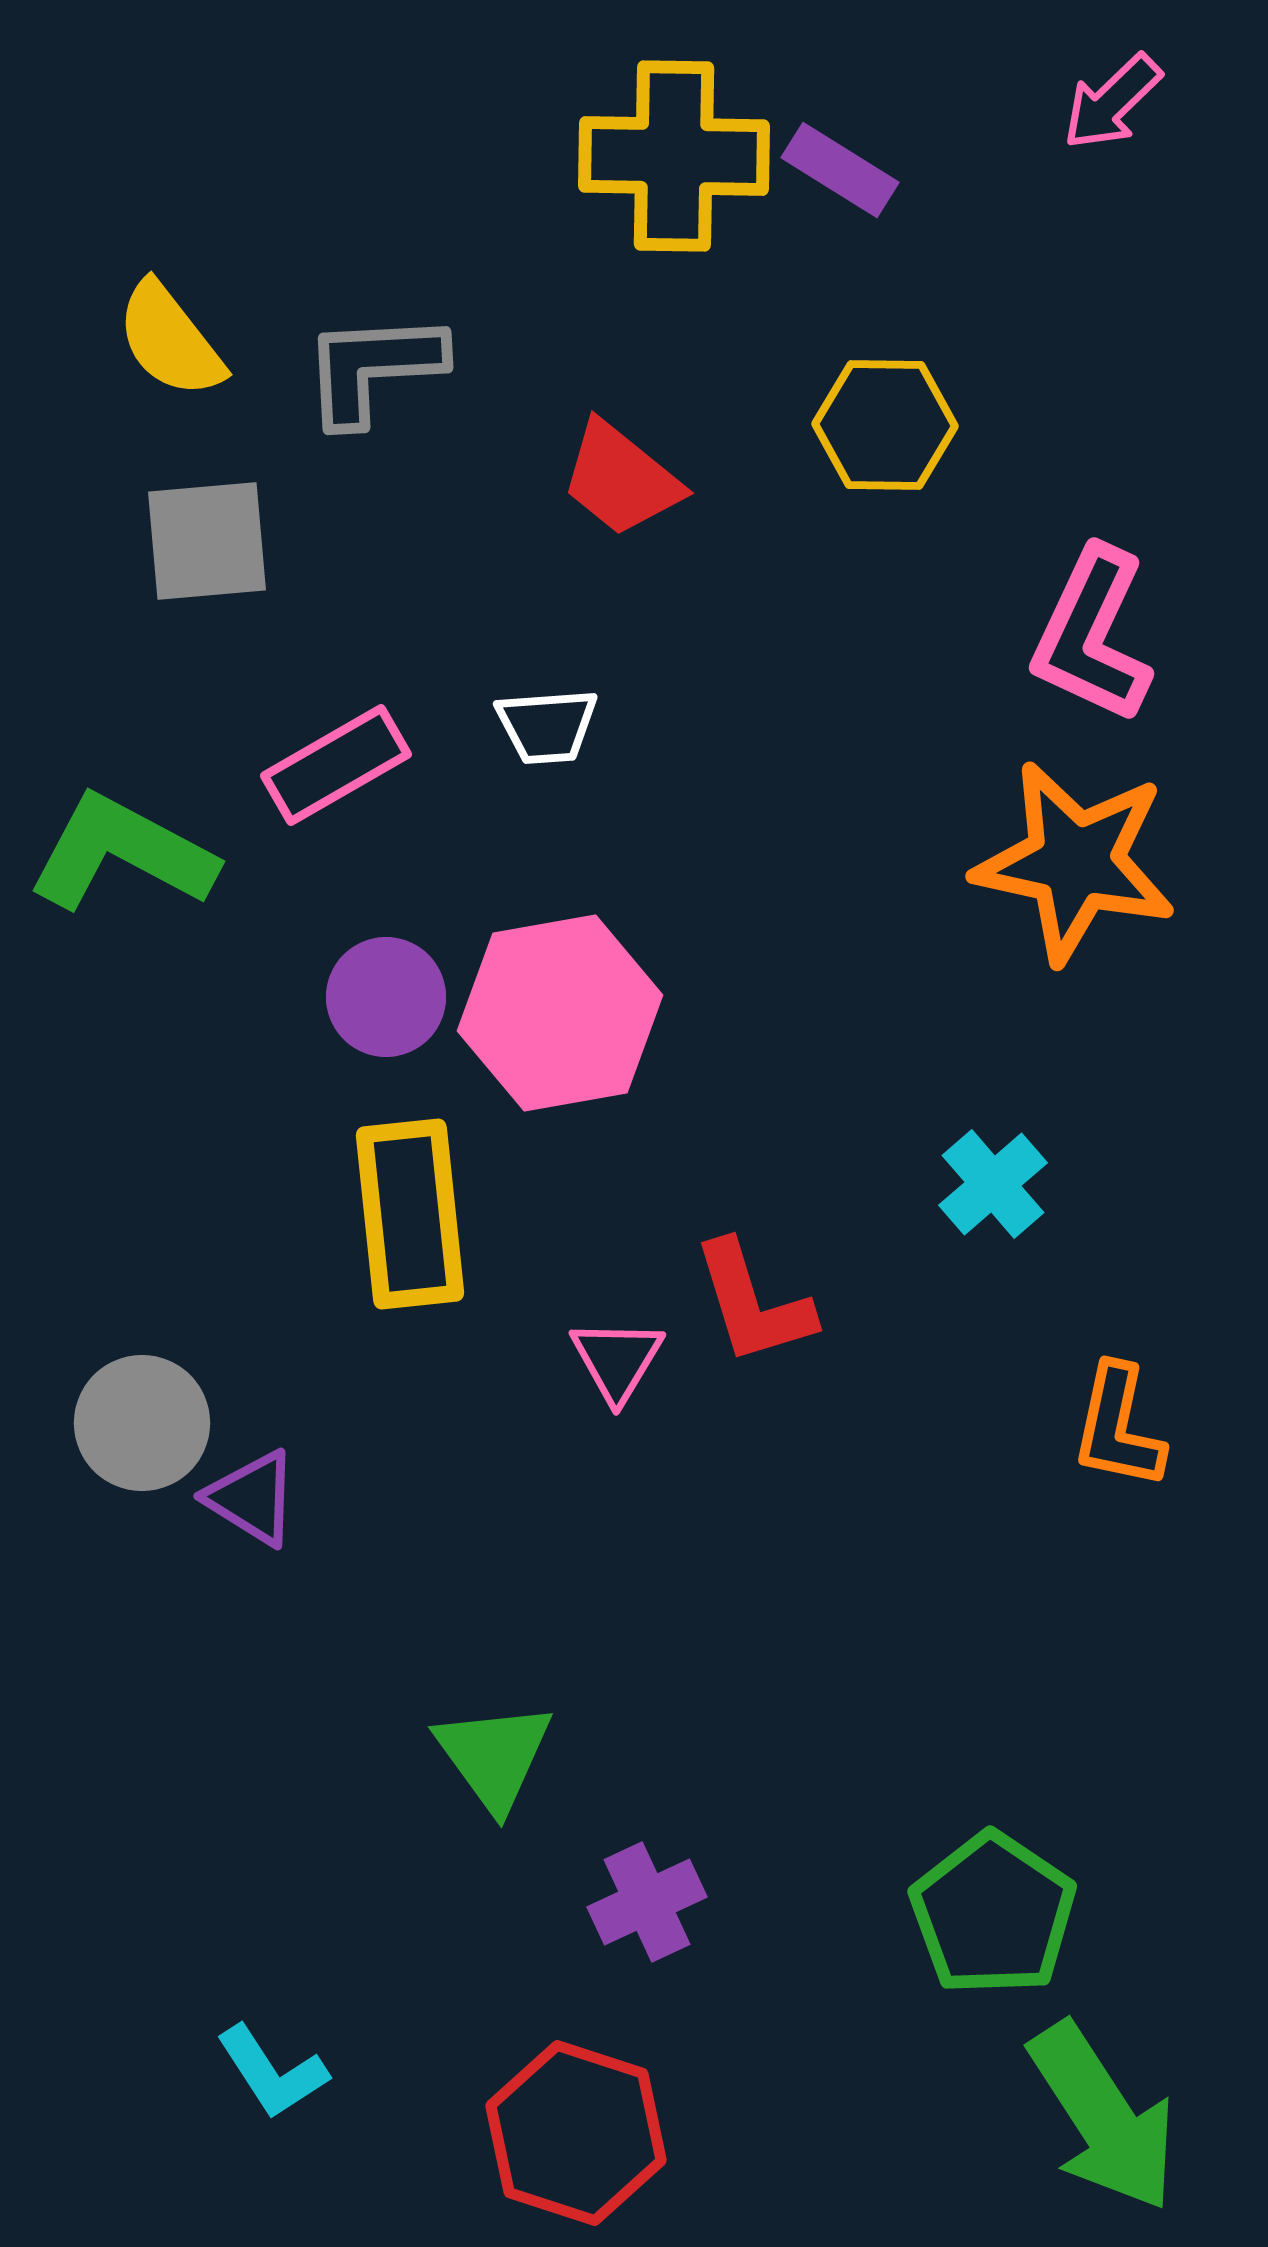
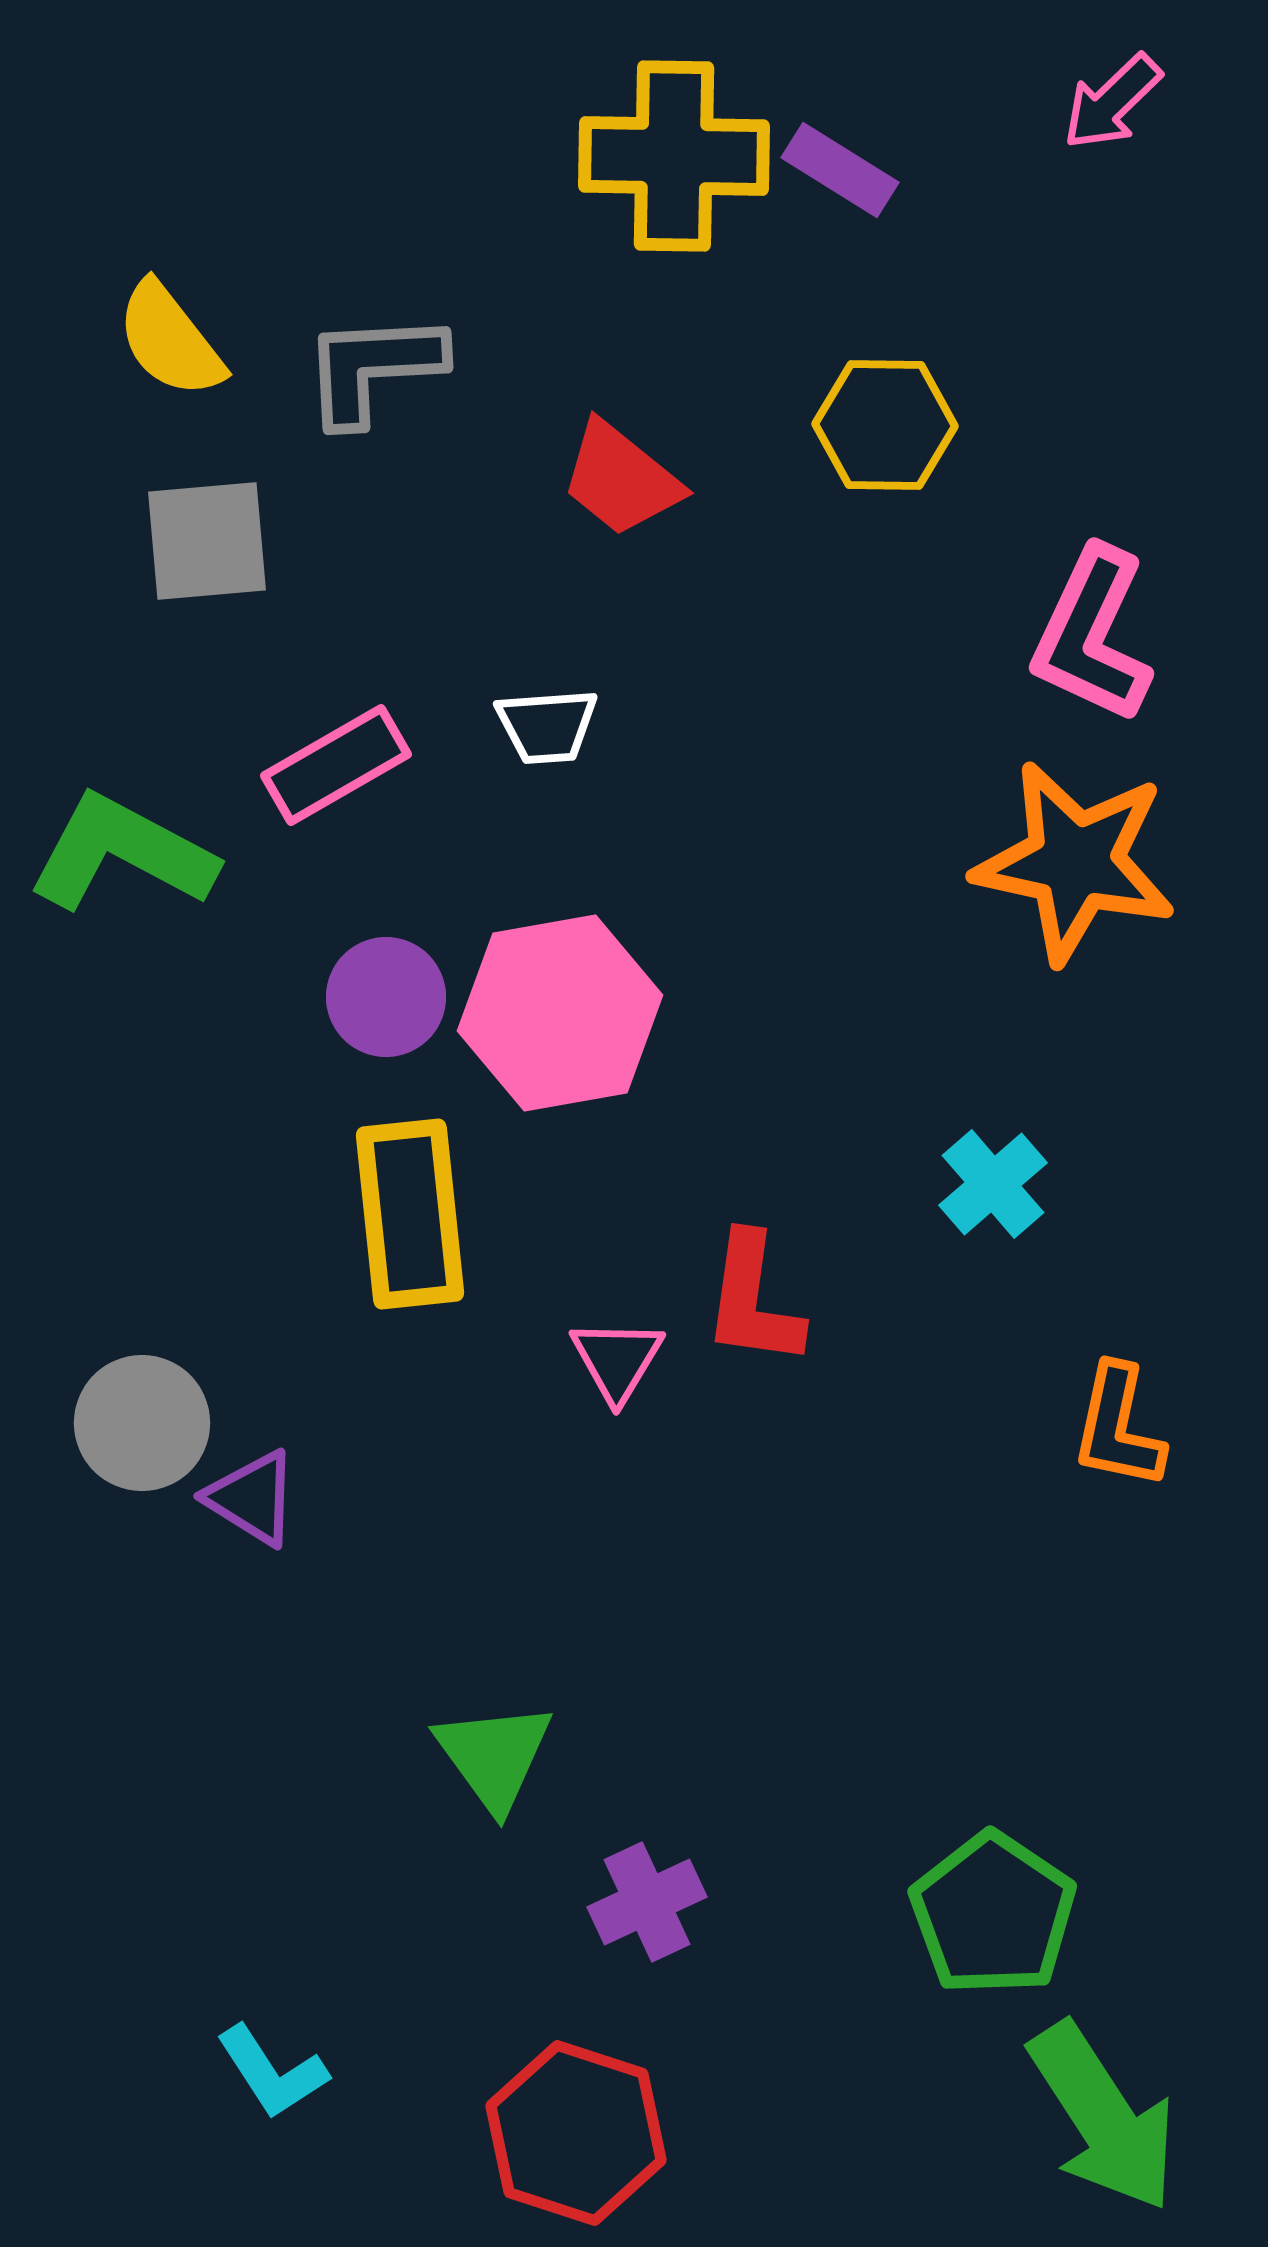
red L-shape: moved 3 px up; rotated 25 degrees clockwise
